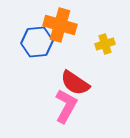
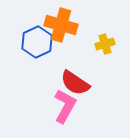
orange cross: moved 1 px right
blue hexagon: rotated 20 degrees counterclockwise
pink L-shape: moved 1 px left
